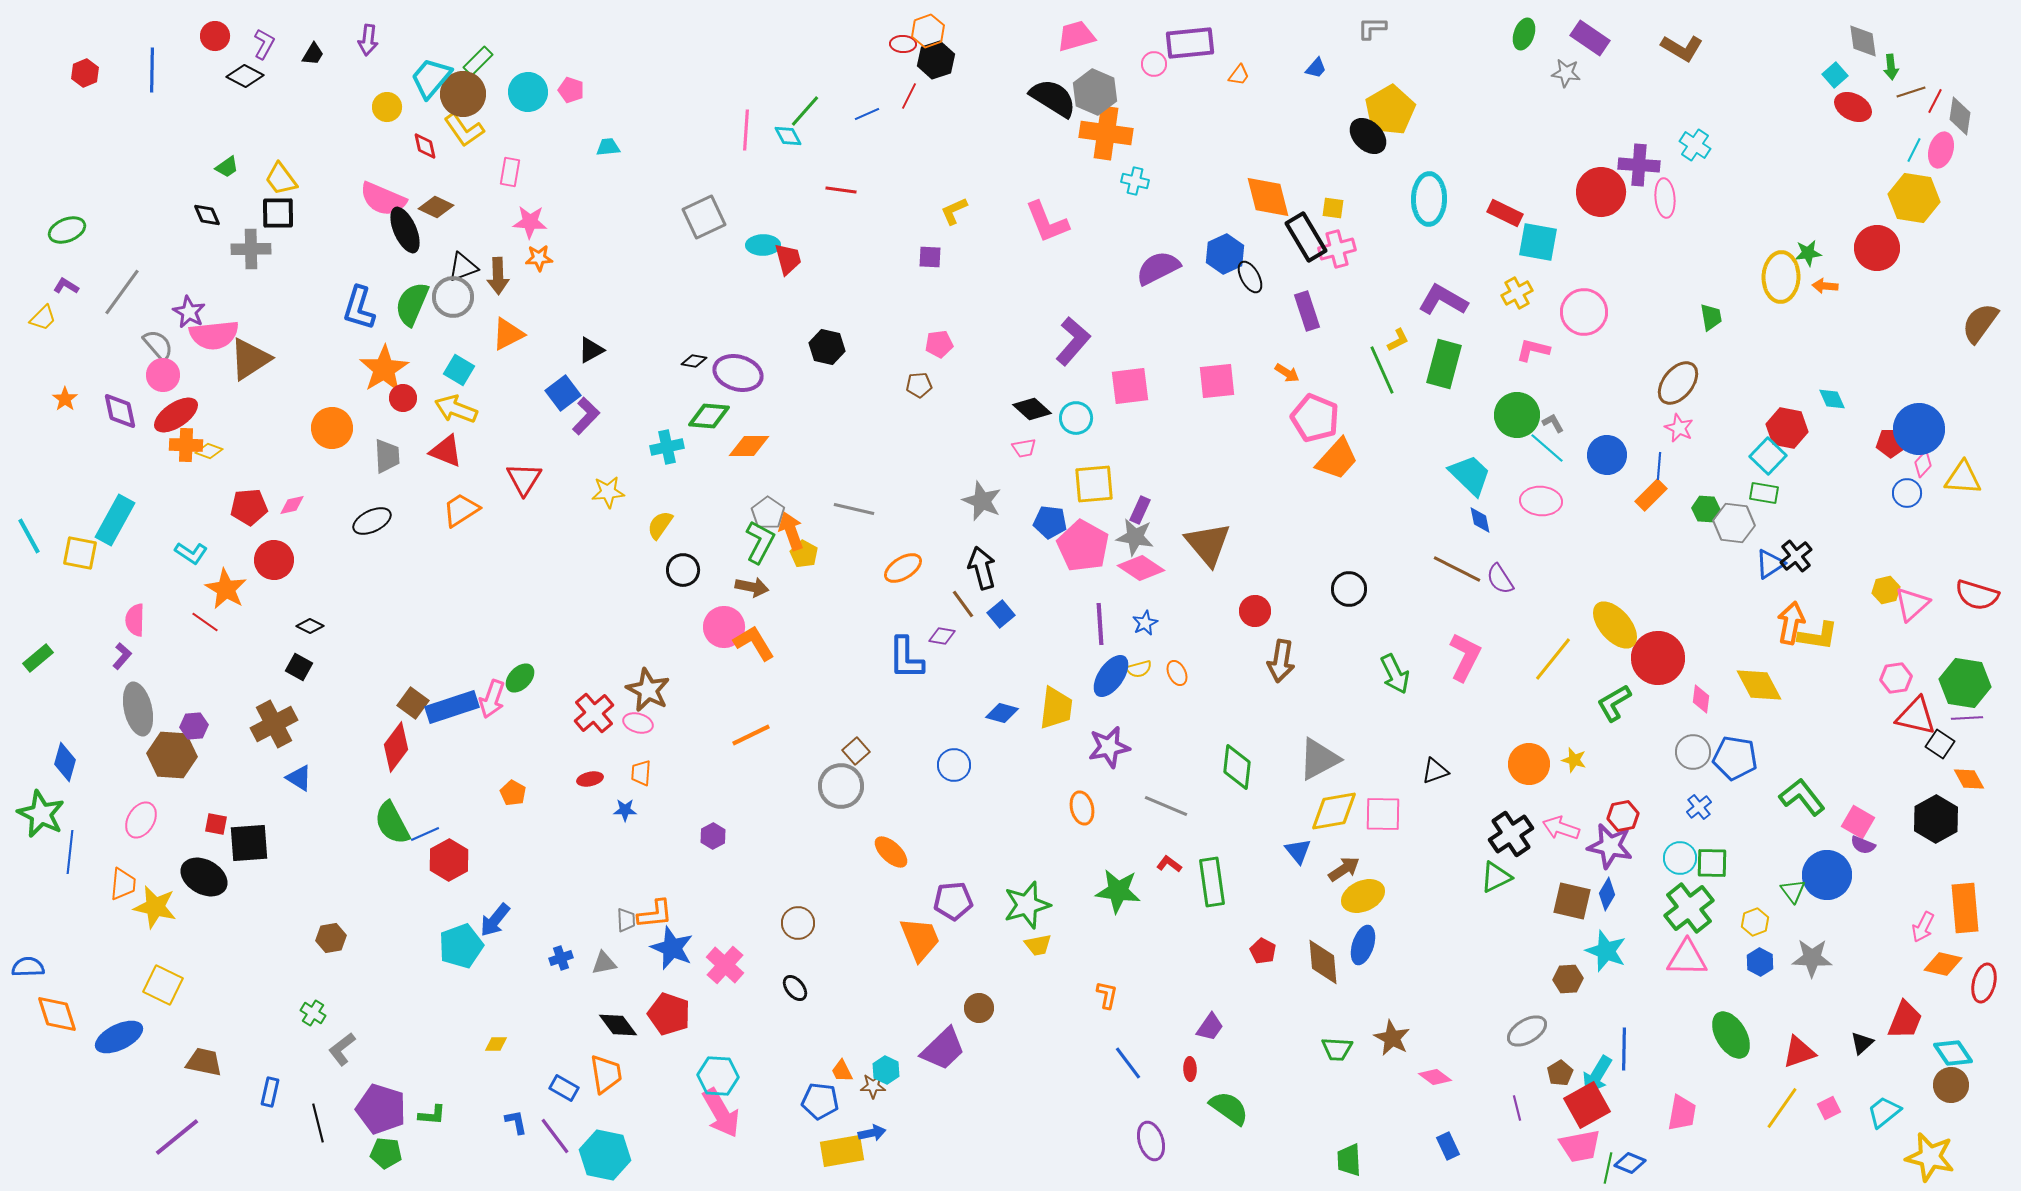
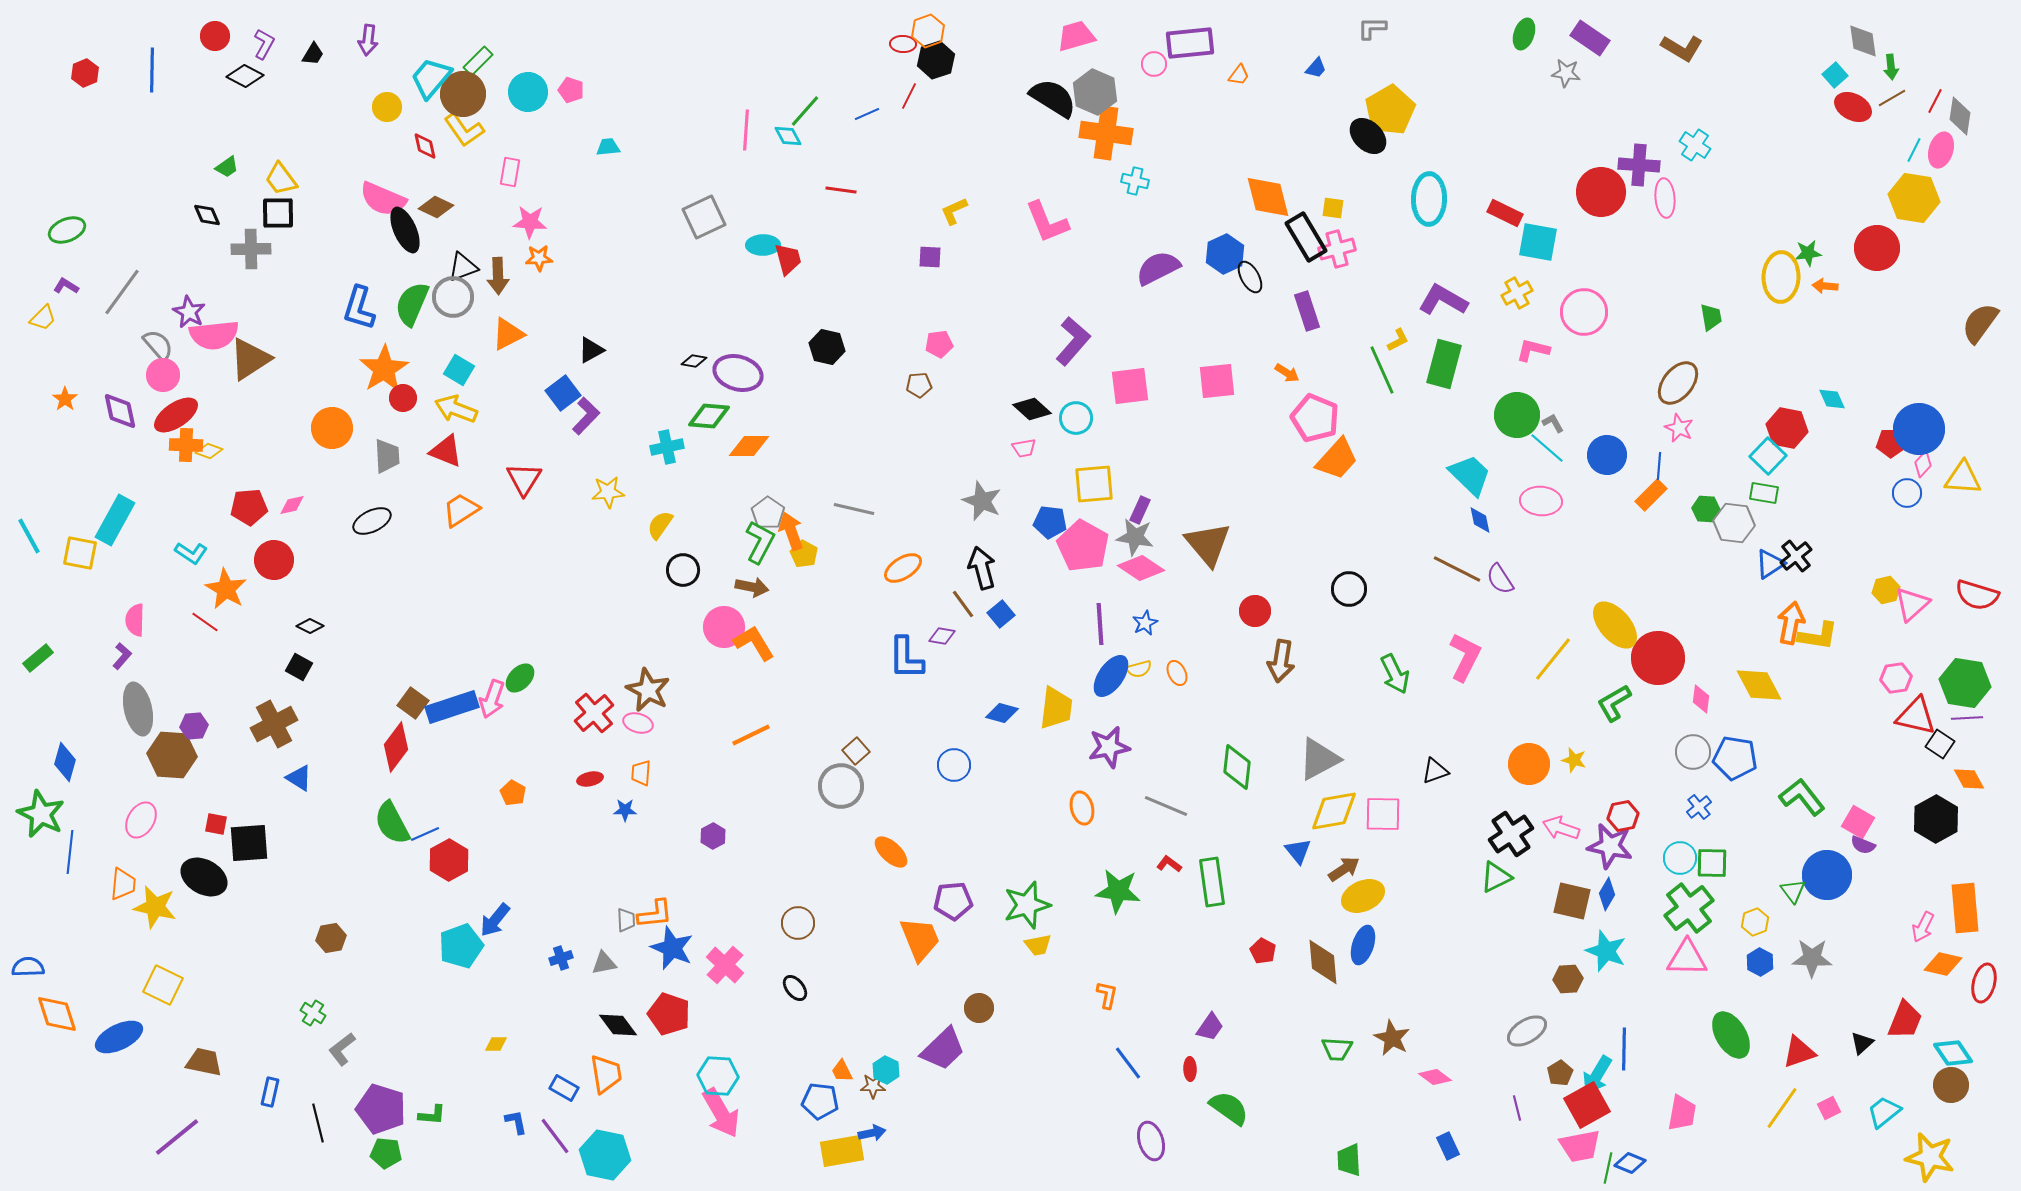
brown line at (1911, 92): moved 19 px left, 6 px down; rotated 12 degrees counterclockwise
